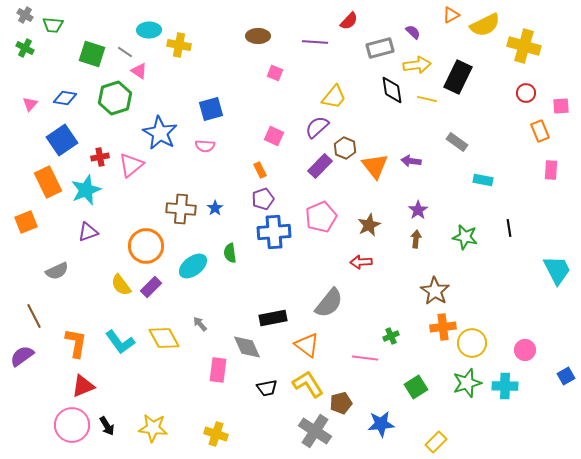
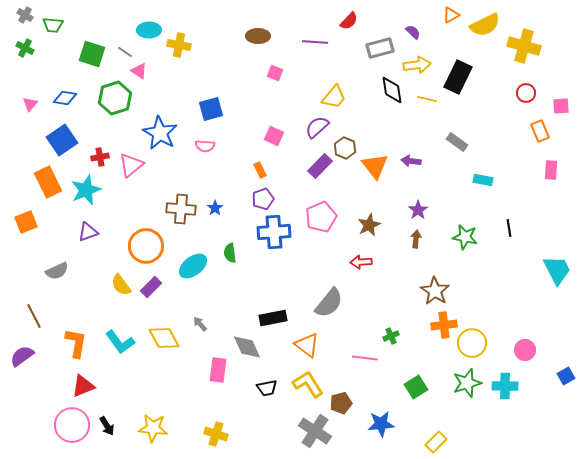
orange cross at (443, 327): moved 1 px right, 2 px up
